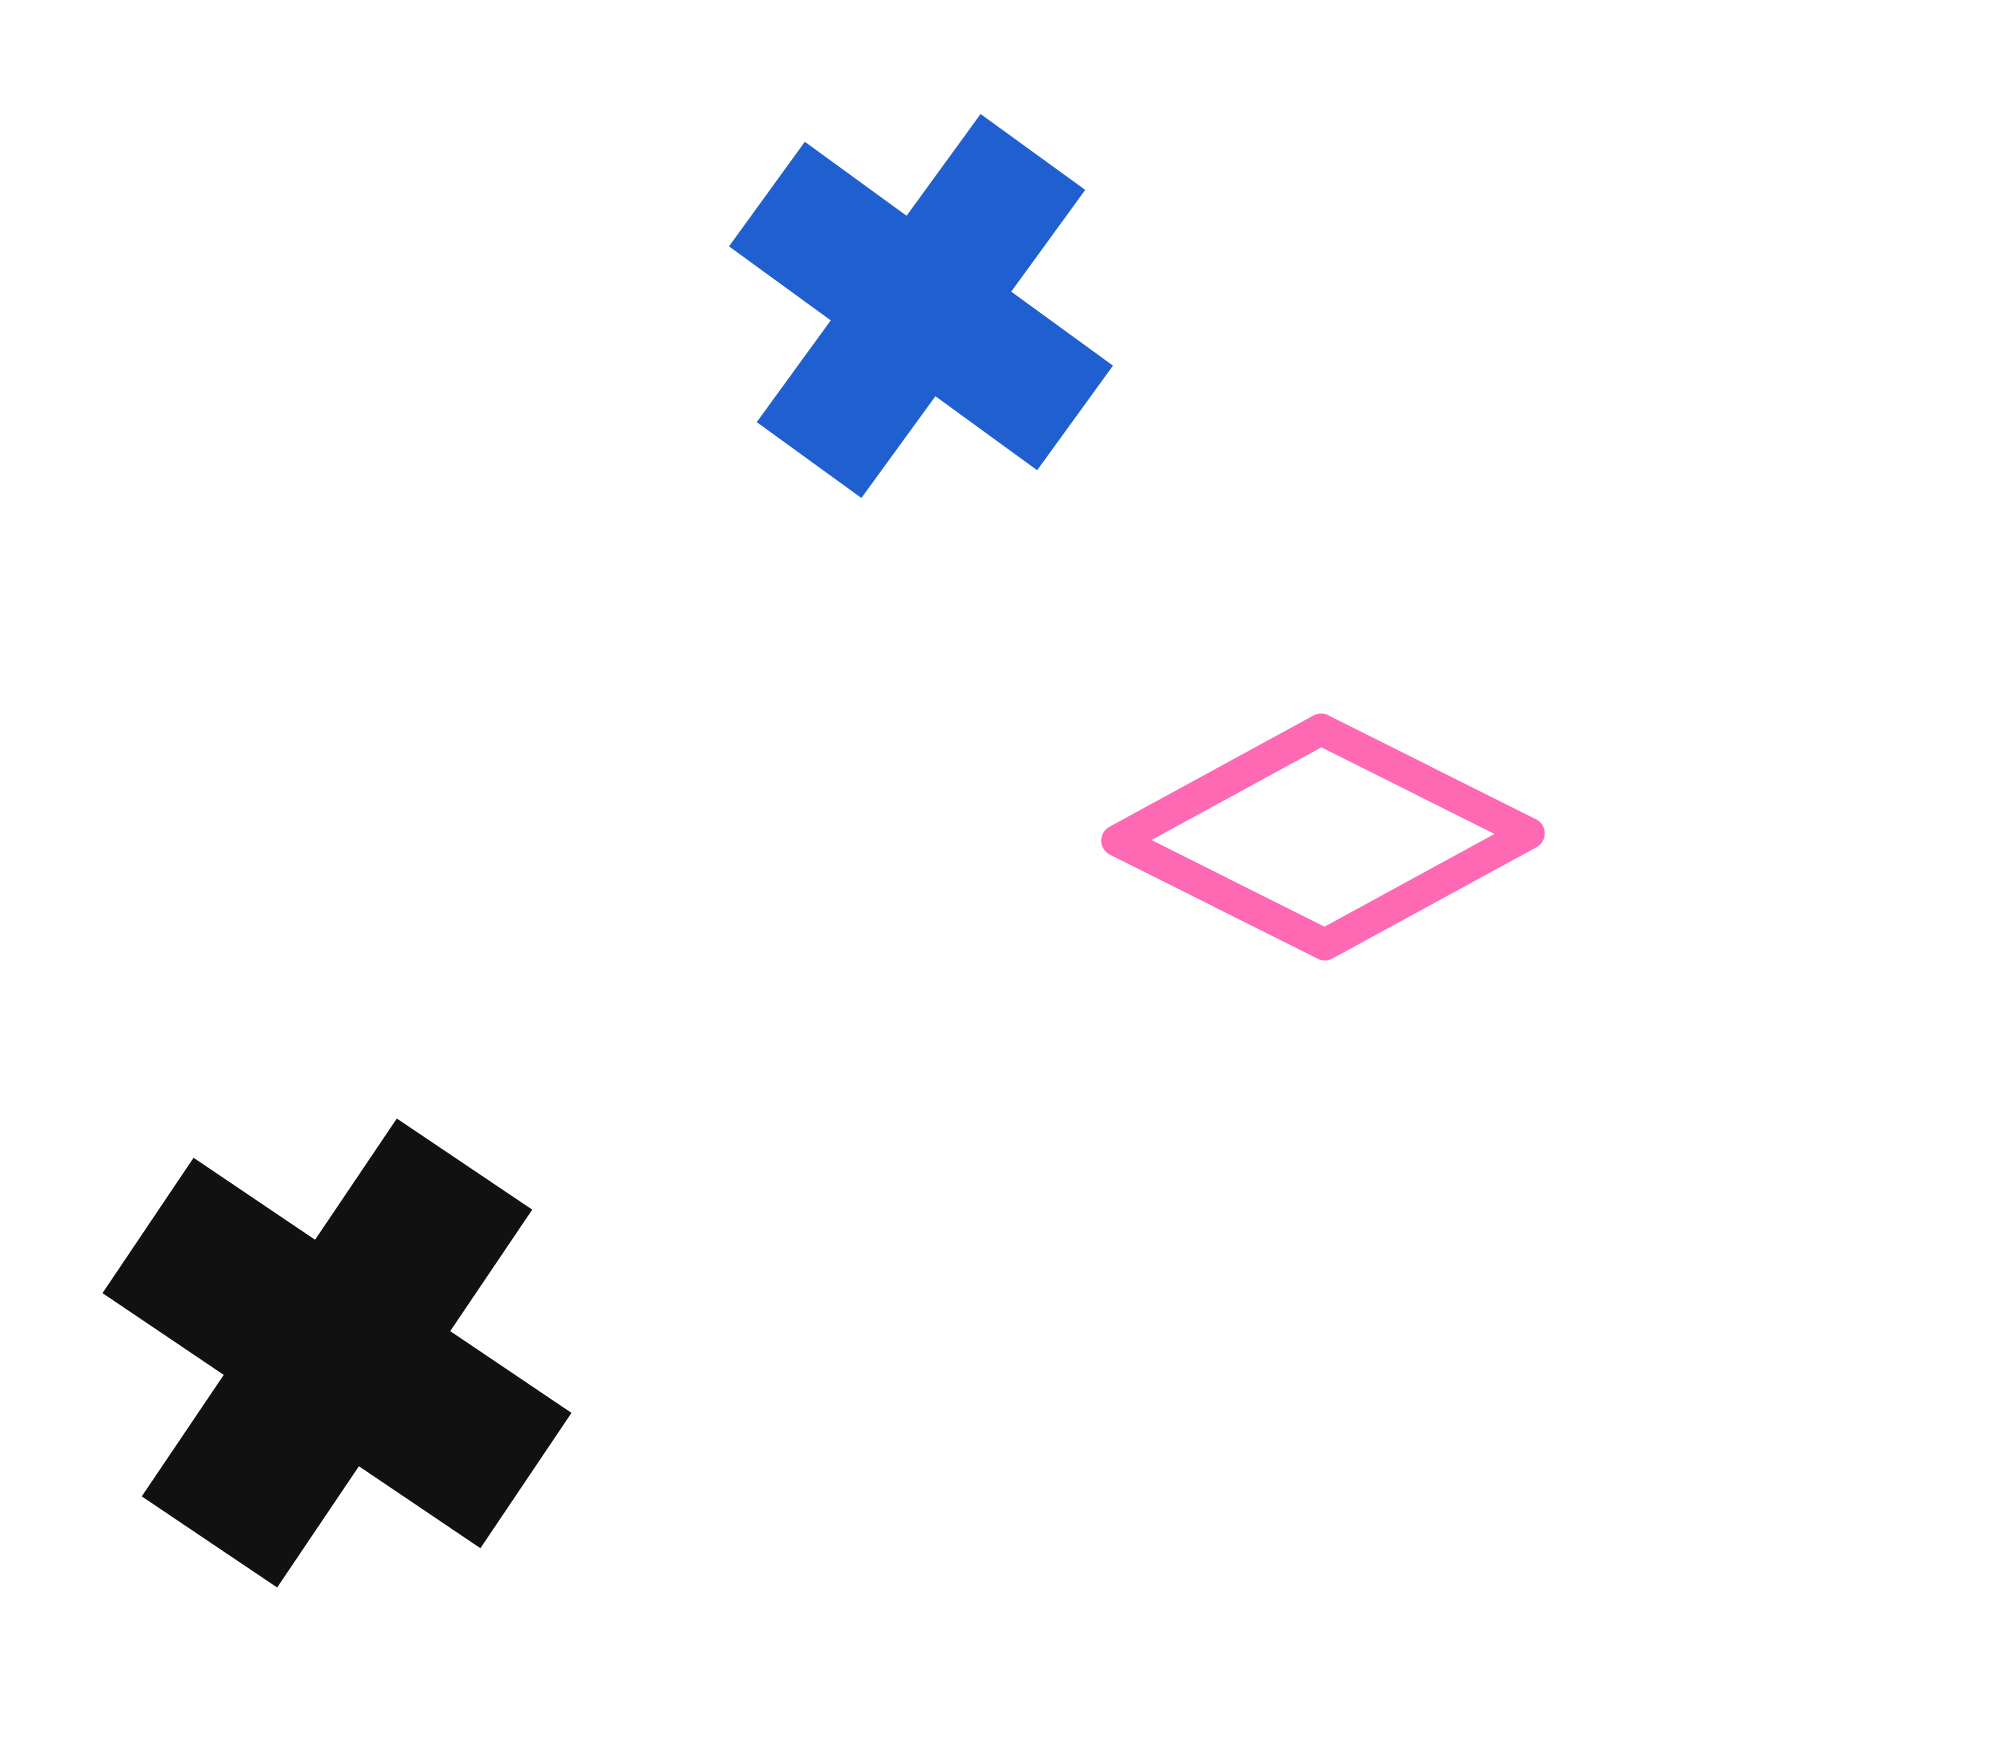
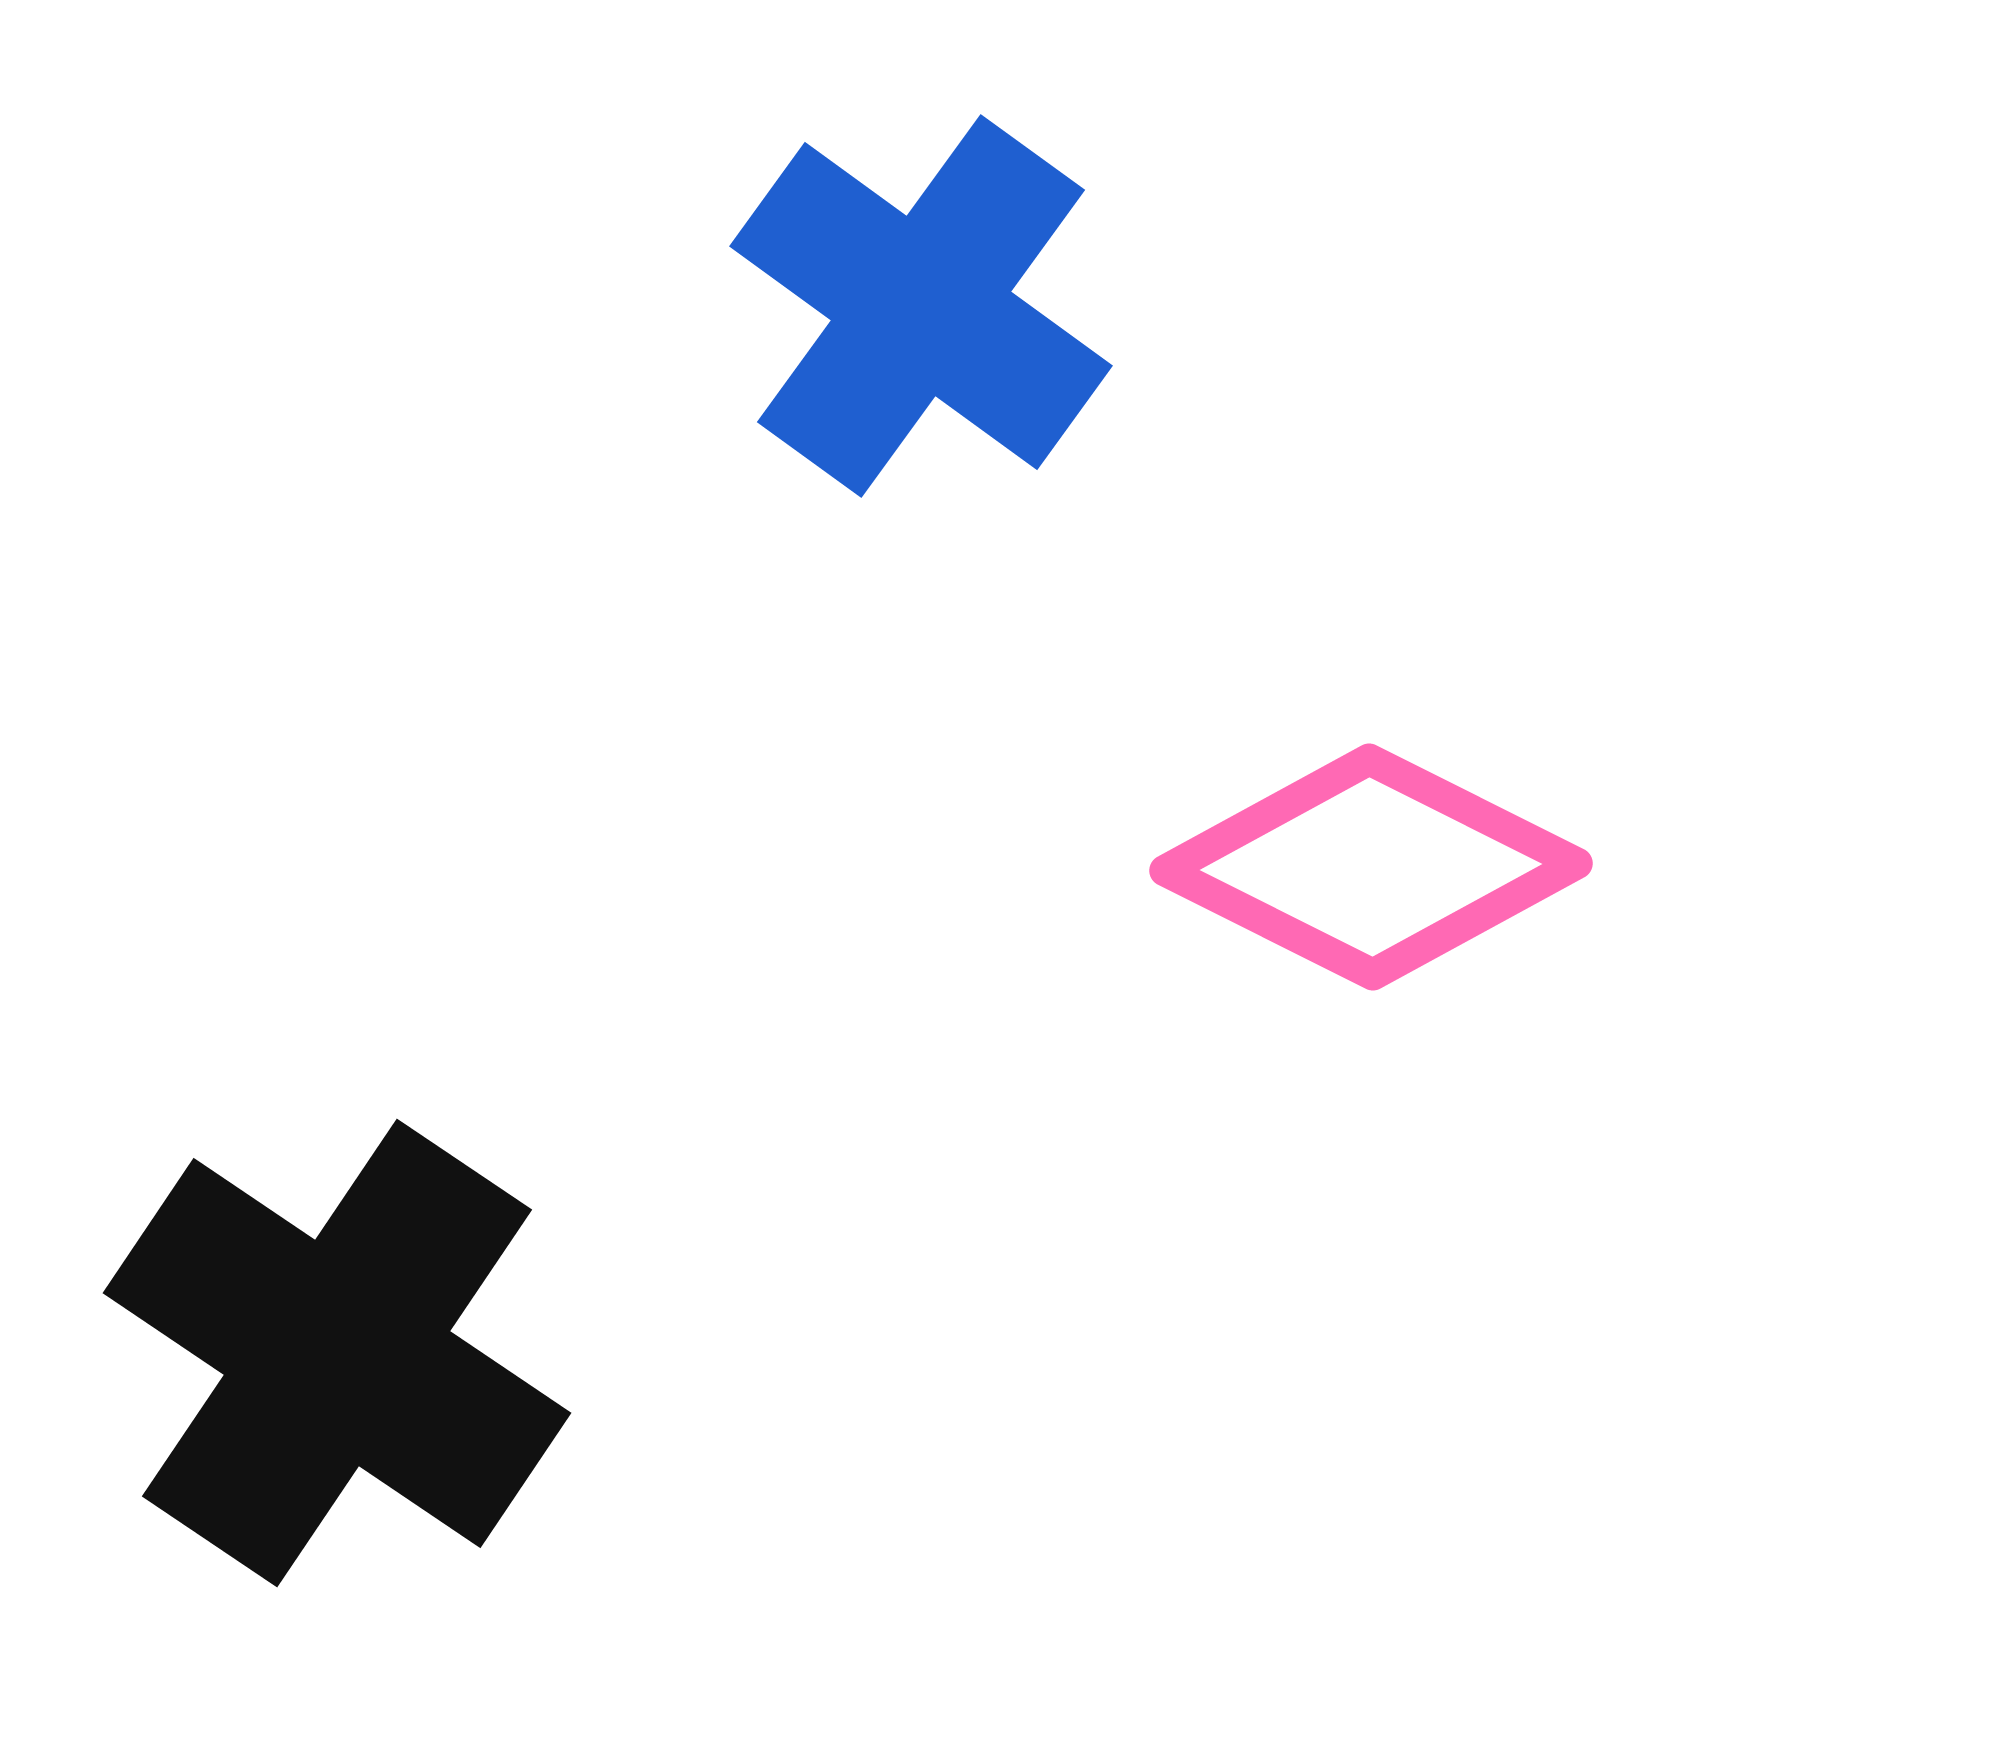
pink diamond: moved 48 px right, 30 px down
